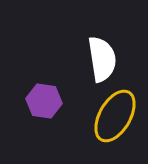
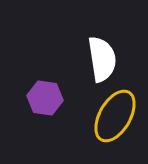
purple hexagon: moved 1 px right, 3 px up
